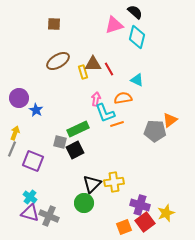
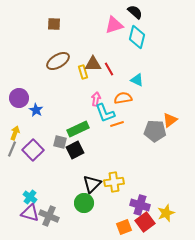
purple square: moved 11 px up; rotated 25 degrees clockwise
